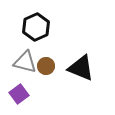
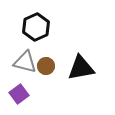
black triangle: rotated 32 degrees counterclockwise
